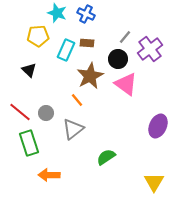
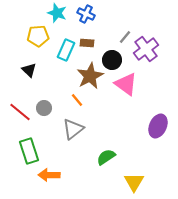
purple cross: moved 4 px left
black circle: moved 6 px left, 1 px down
gray circle: moved 2 px left, 5 px up
green rectangle: moved 8 px down
yellow triangle: moved 20 px left
